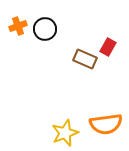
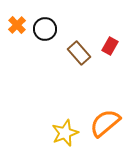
orange cross: moved 1 px left, 1 px up; rotated 24 degrees counterclockwise
red rectangle: moved 2 px right, 1 px up
brown rectangle: moved 6 px left, 6 px up; rotated 25 degrees clockwise
orange semicircle: moved 1 px left, 1 px up; rotated 148 degrees clockwise
